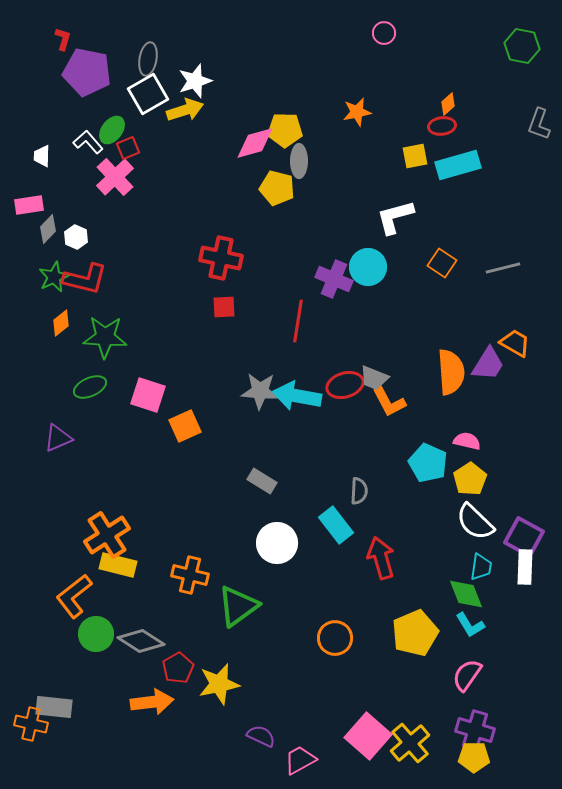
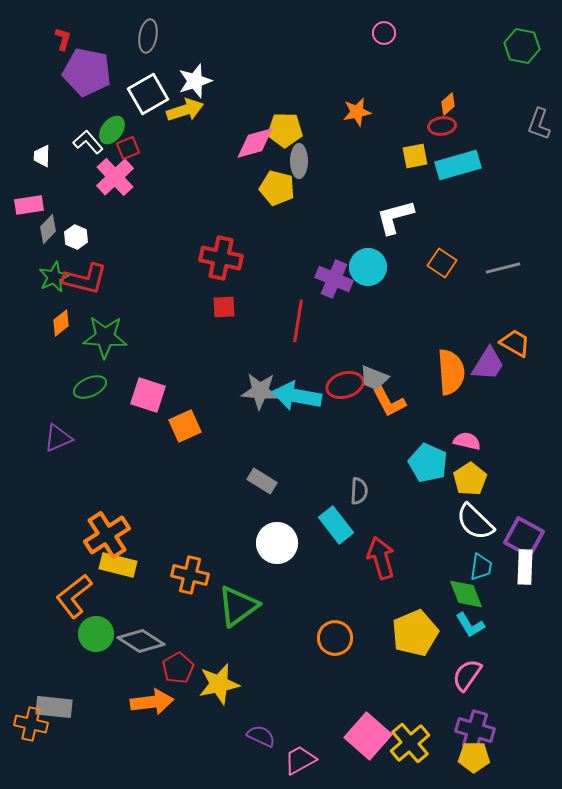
gray ellipse at (148, 59): moved 23 px up
